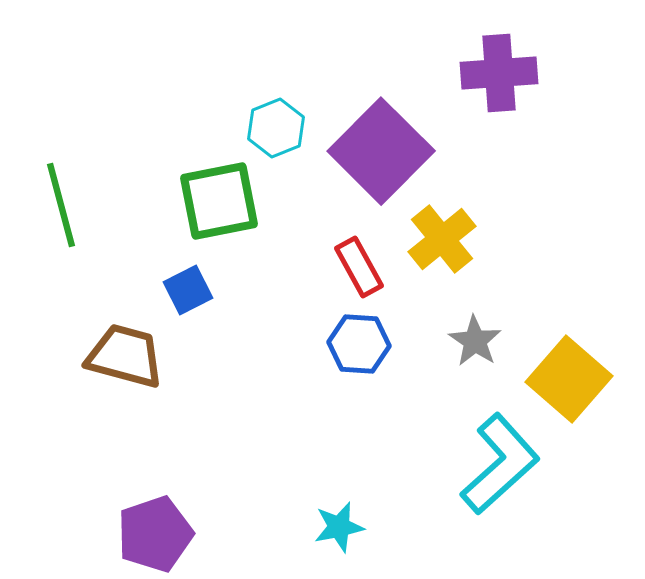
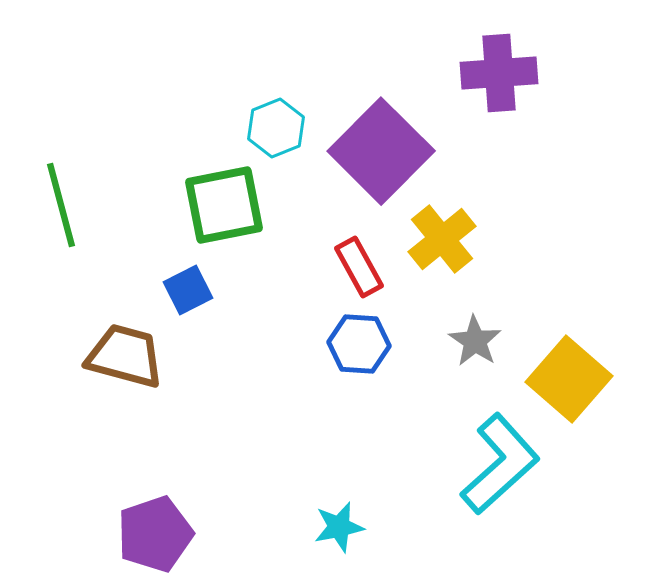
green square: moved 5 px right, 4 px down
